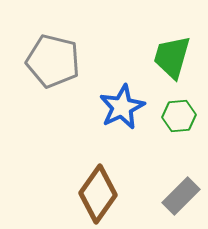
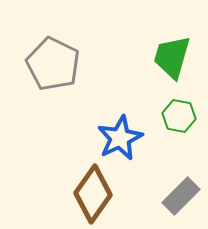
gray pentagon: moved 3 px down; rotated 12 degrees clockwise
blue star: moved 2 px left, 31 px down
green hexagon: rotated 16 degrees clockwise
brown diamond: moved 5 px left
